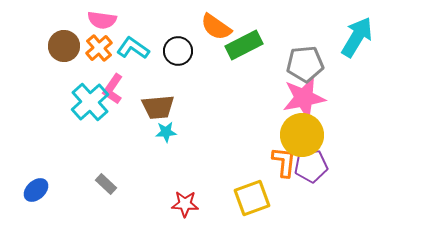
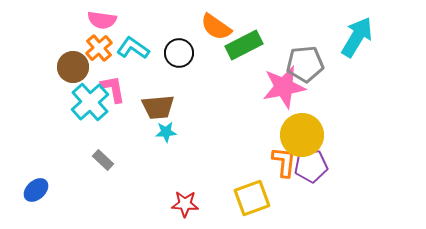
brown circle: moved 9 px right, 21 px down
black circle: moved 1 px right, 2 px down
pink L-shape: rotated 136 degrees clockwise
pink star: moved 20 px left, 11 px up
gray rectangle: moved 3 px left, 24 px up
